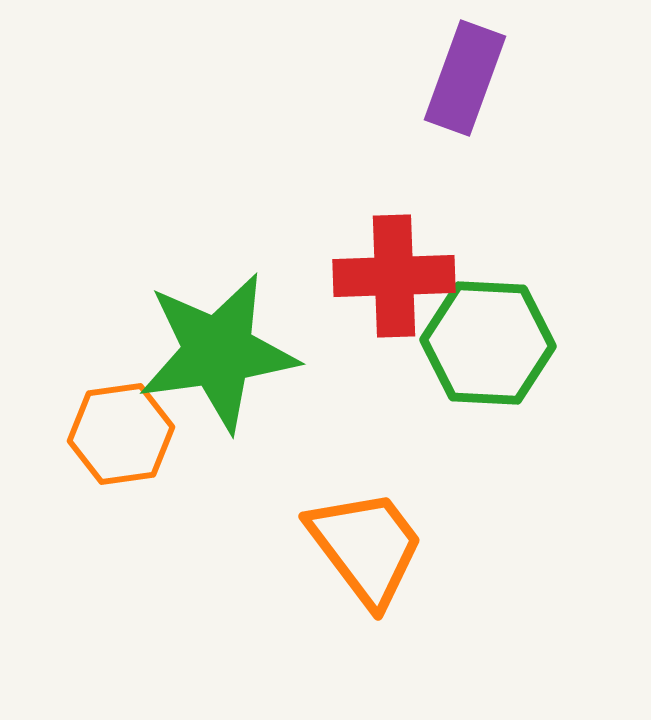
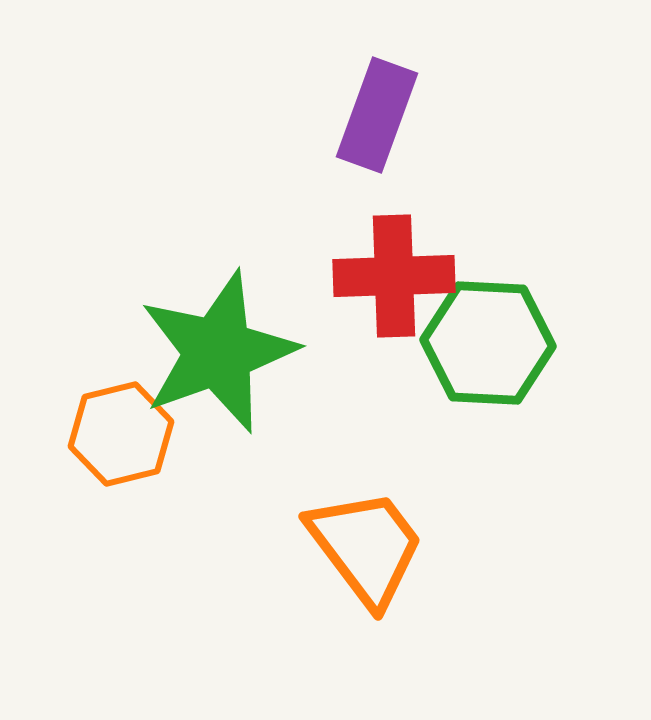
purple rectangle: moved 88 px left, 37 px down
green star: rotated 12 degrees counterclockwise
orange hexagon: rotated 6 degrees counterclockwise
